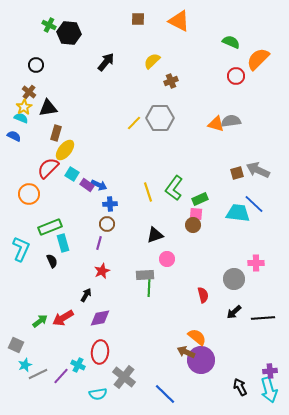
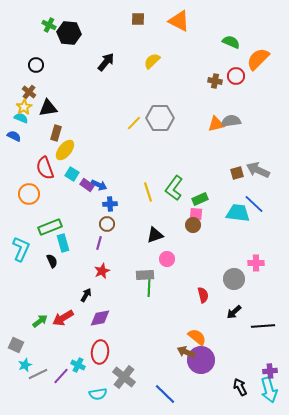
brown cross at (171, 81): moved 44 px right; rotated 32 degrees clockwise
orange triangle at (216, 124): rotated 30 degrees counterclockwise
red semicircle at (48, 168): moved 3 px left; rotated 65 degrees counterclockwise
black line at (263, 318): moved 8 px down
